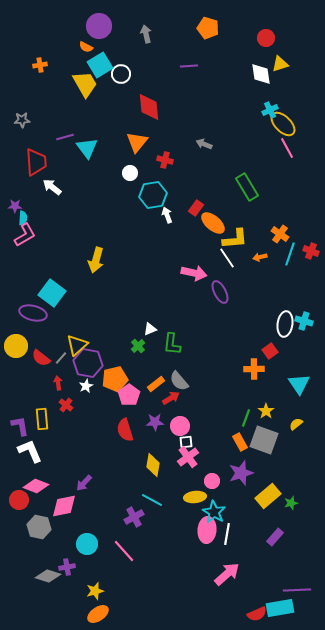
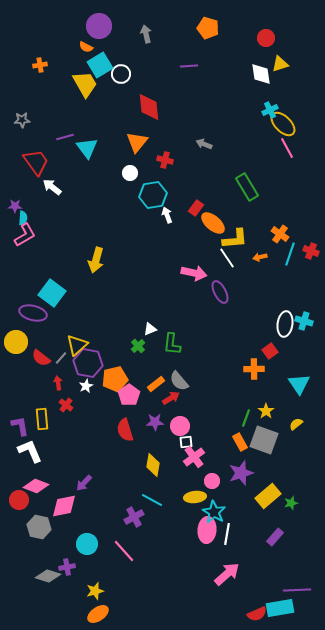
red trapezoid at (36, 162): rotated 32 degrees counterclockwise
yellow circle at (16, 346): moved 4 px up
pink cross at (188, 457): moved 6 px right
